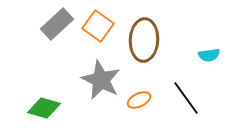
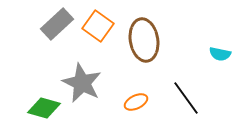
brown ellipse: rotated 12 degrees counterclockwise
cyan semicircle: moved 11 px right, 1 px up; rotated 20 degrees clockwise
gray star: moved 19 px left, 3 px down
orange ellipse: moved 3 px left, 2 px down
